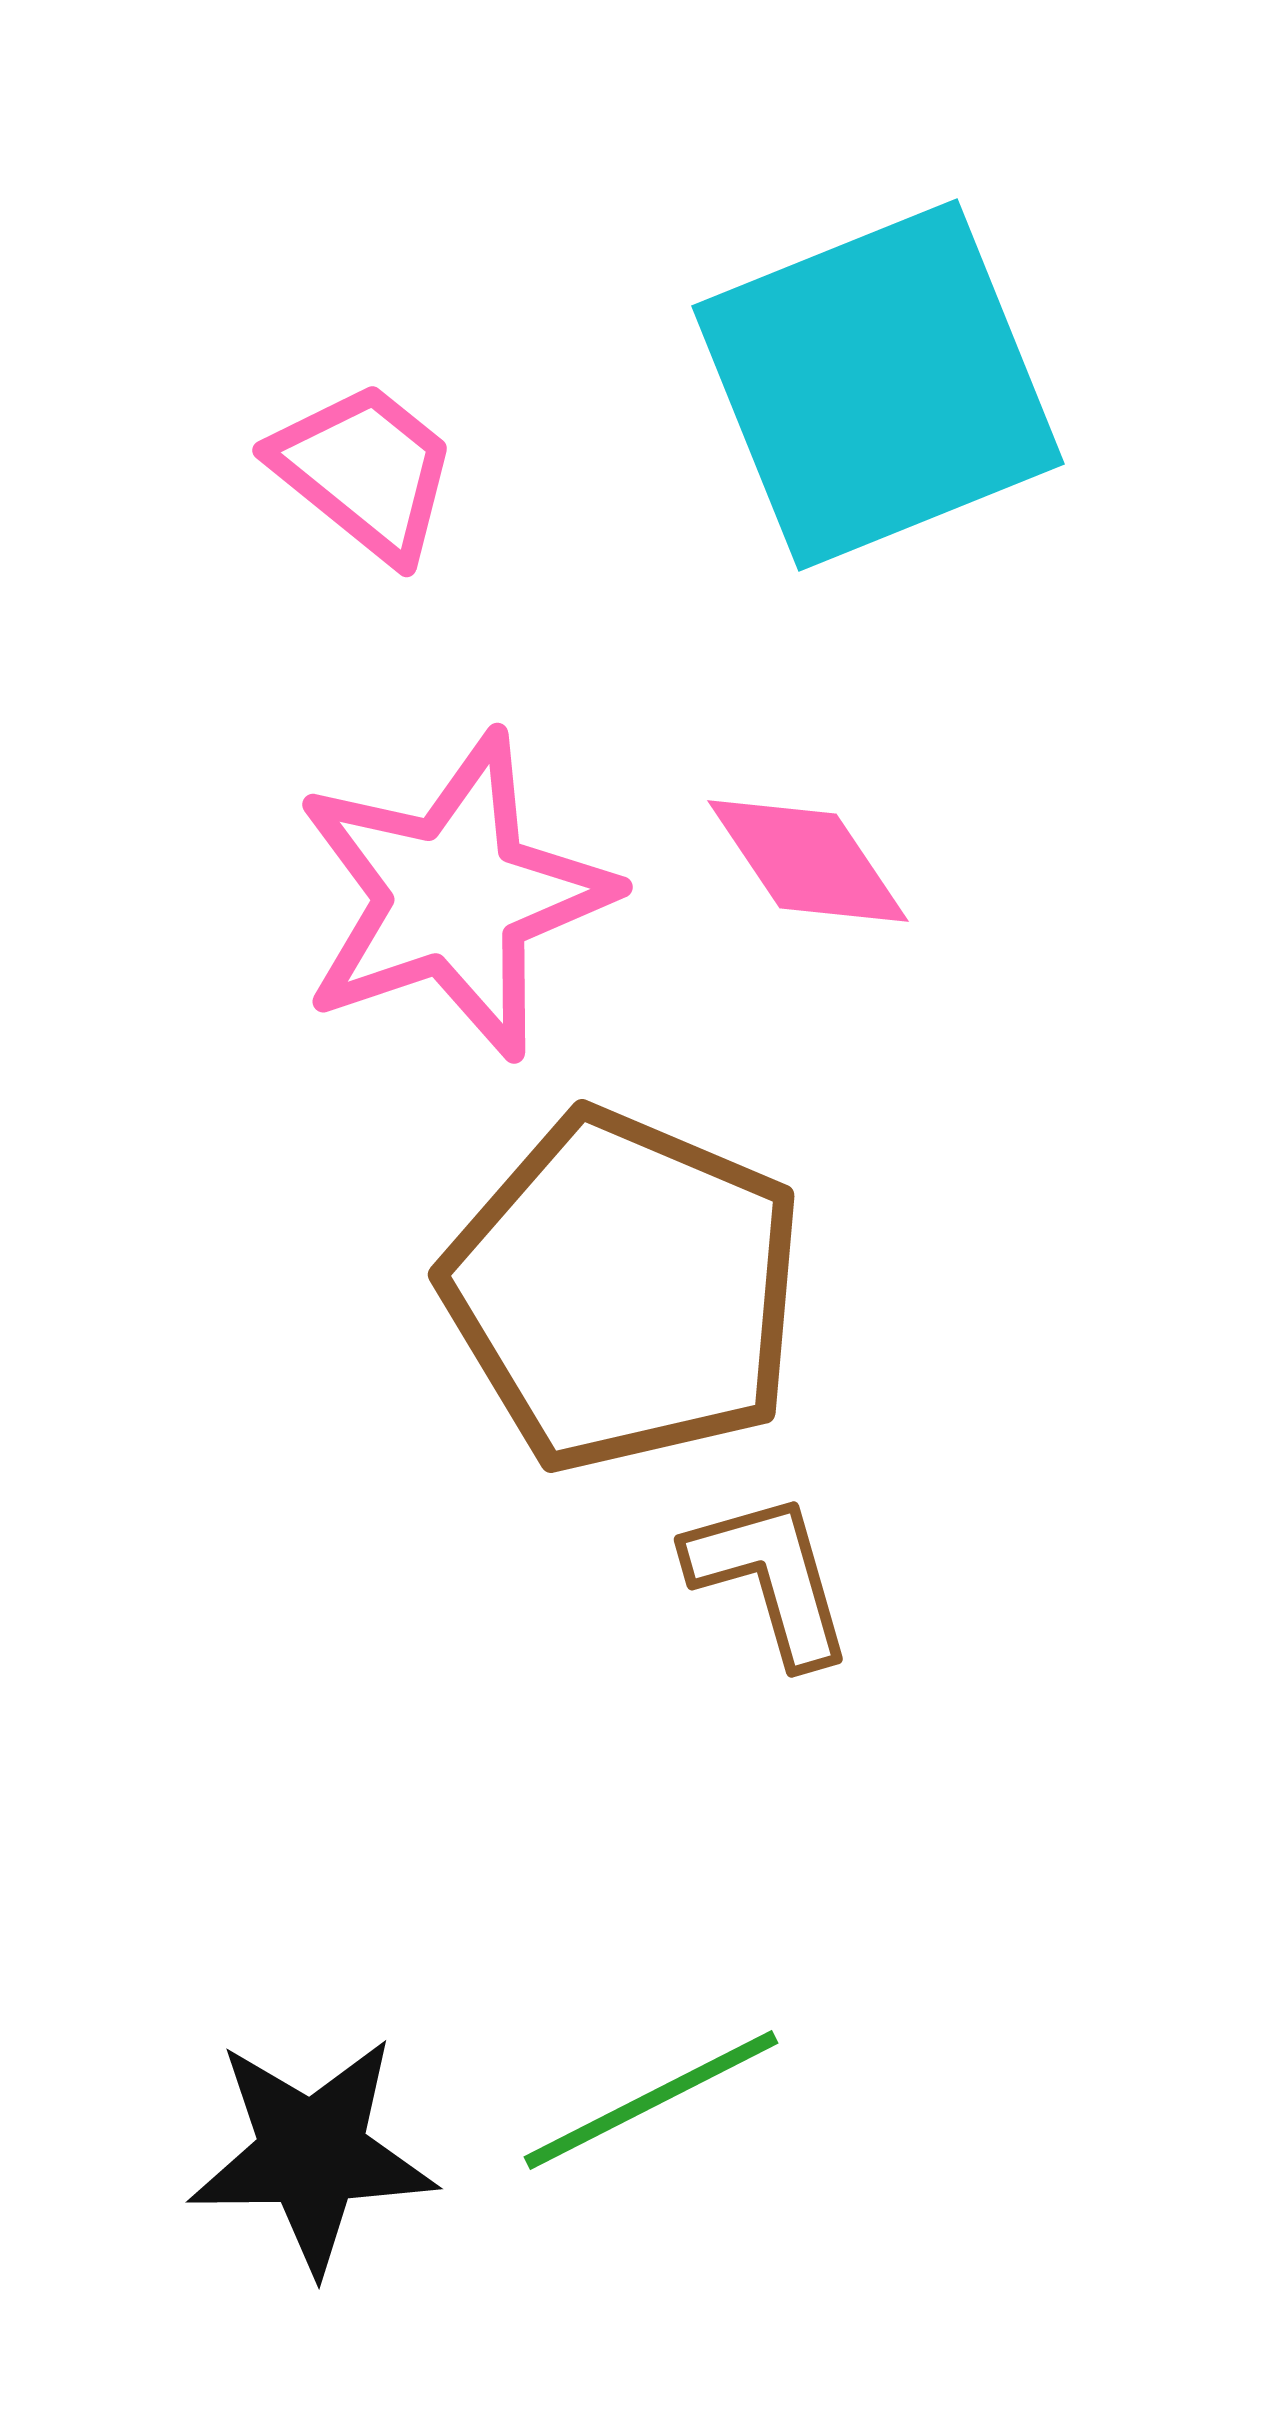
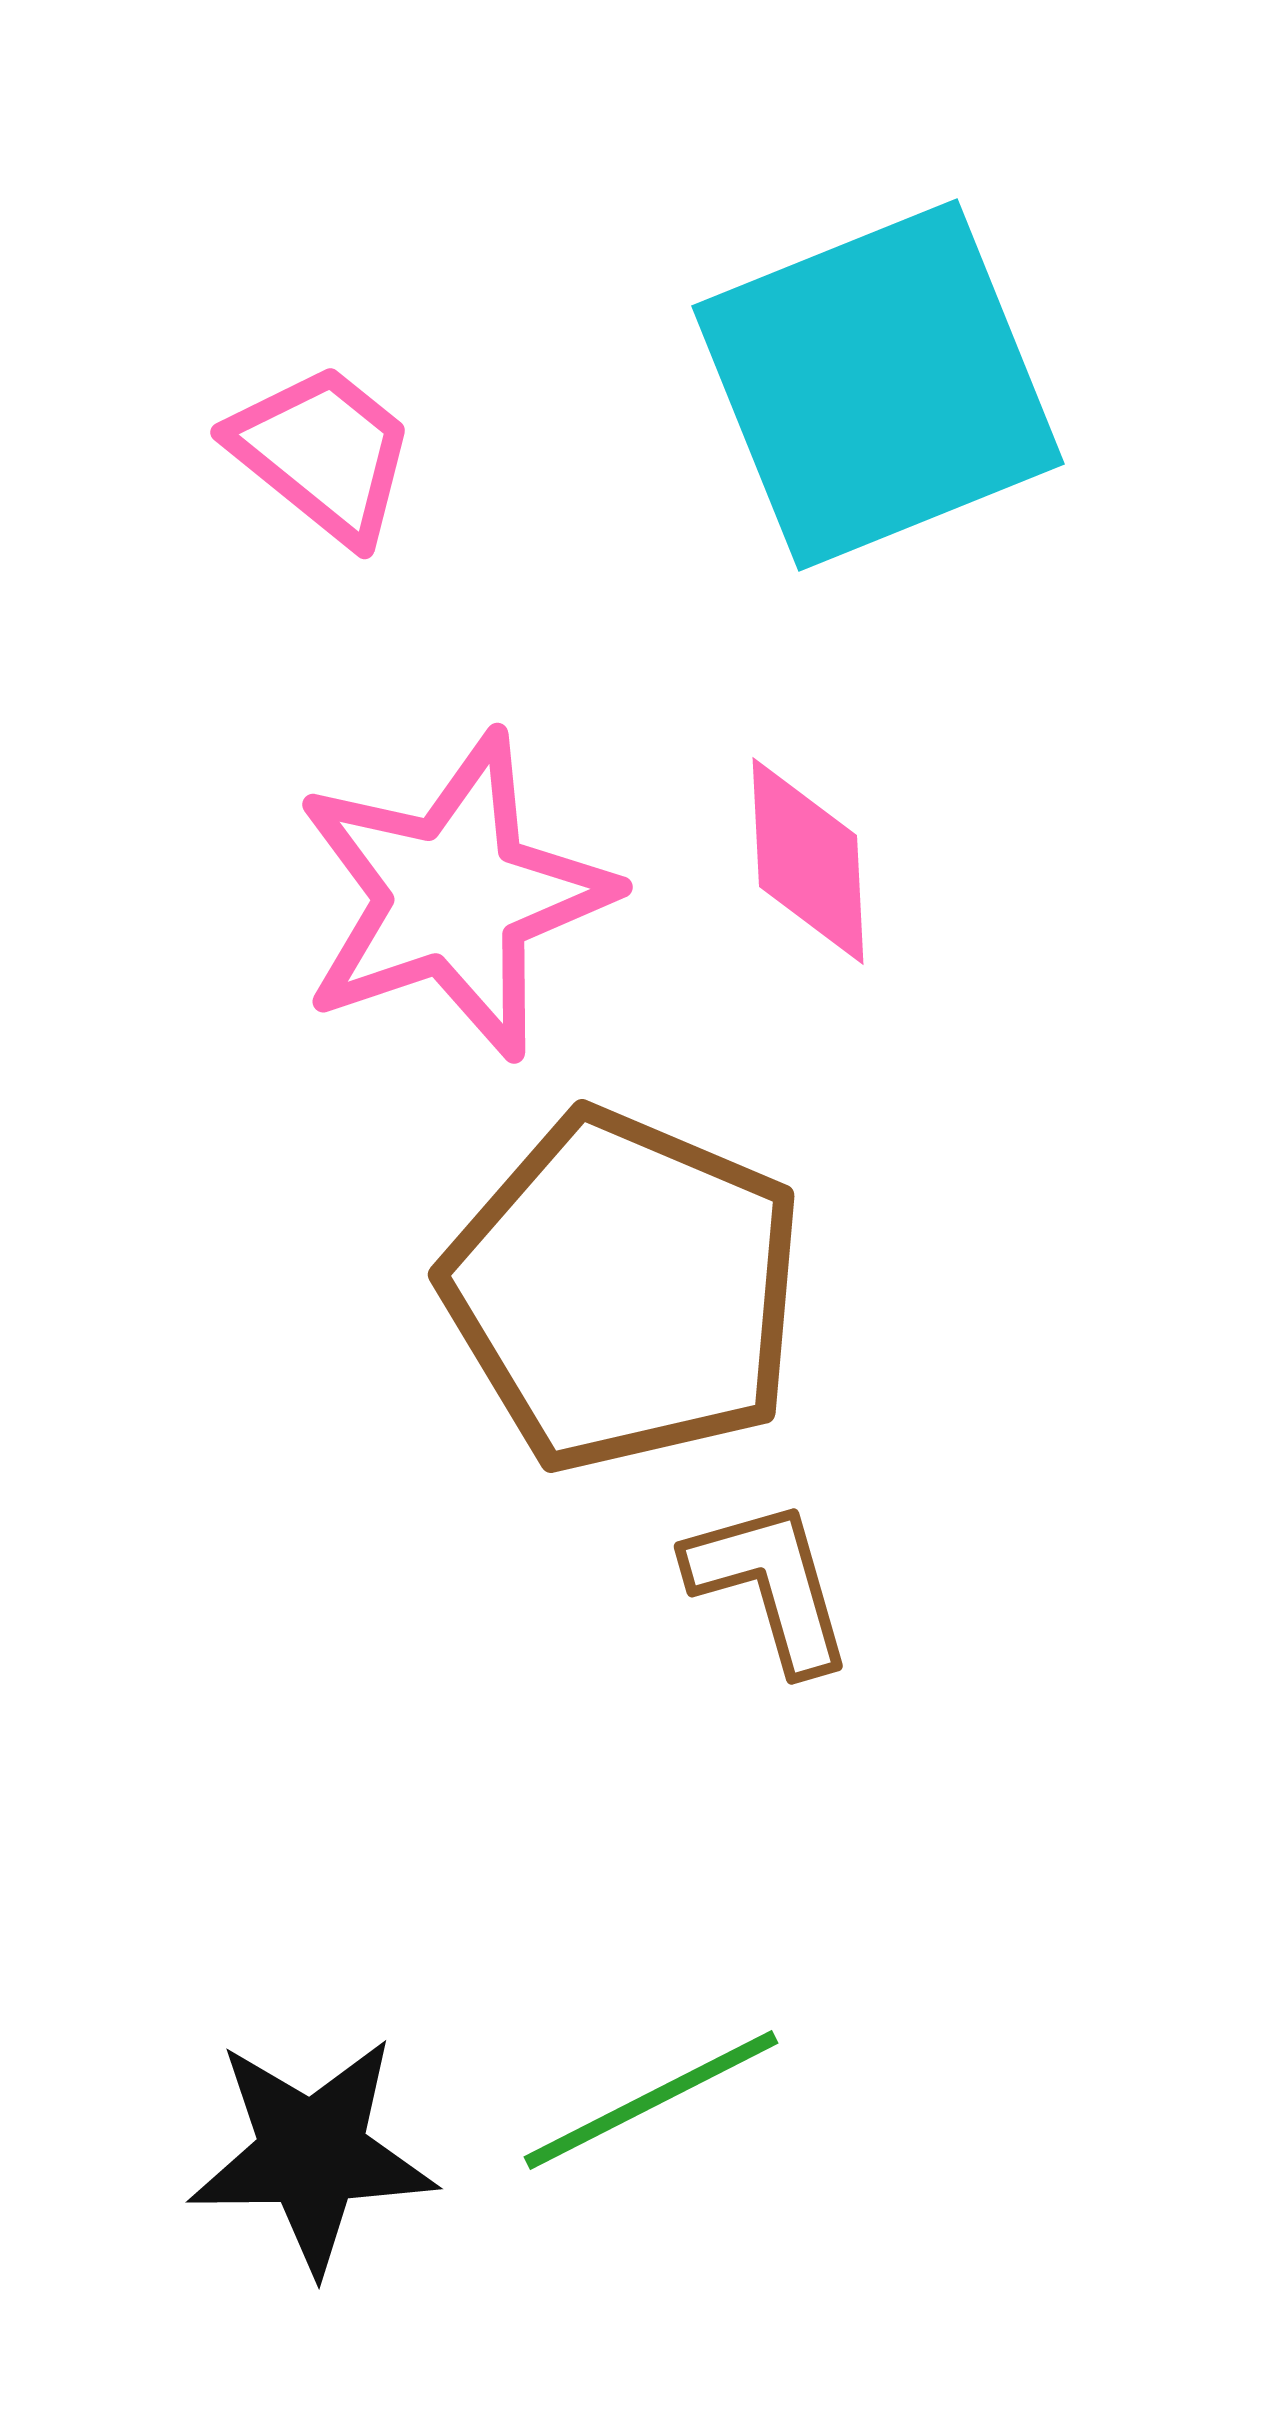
pink trapezoid: moved 42 px left, 18 px up
pink diamond: rotated 31 degrees clockwise
brown L-shape: moved 7 px down
